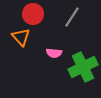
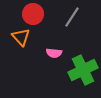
green cross: moved 3 px down
